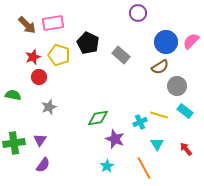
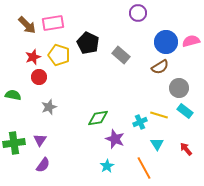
pink semicircle: rotated 30 degrees clockwise
gray circle: moved 2 px right, 2 px down
